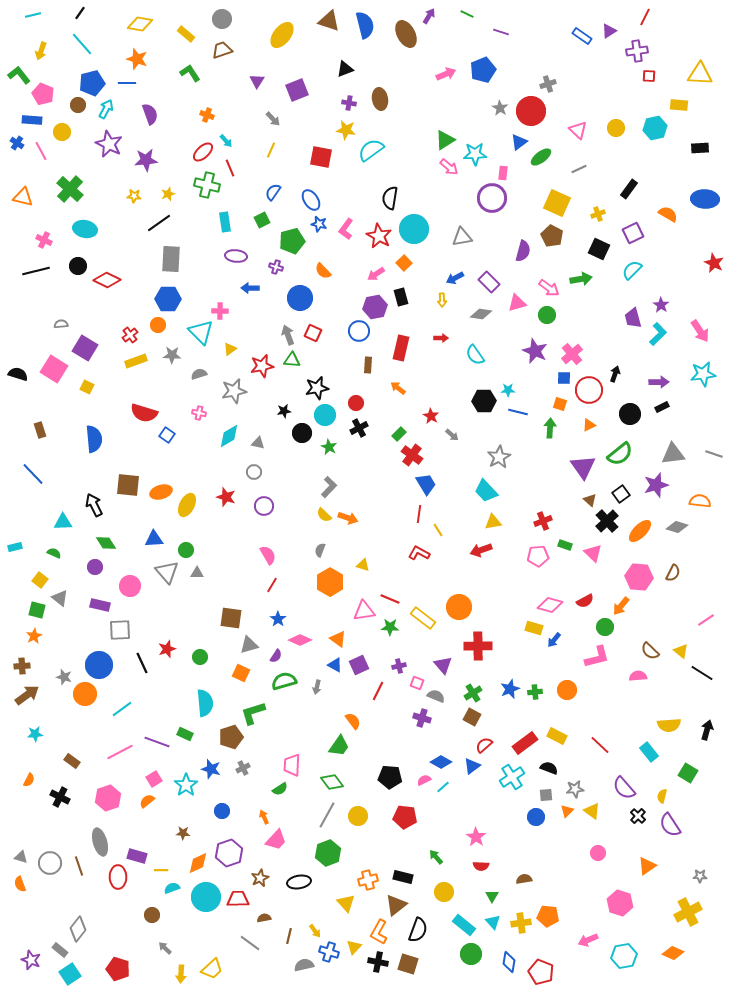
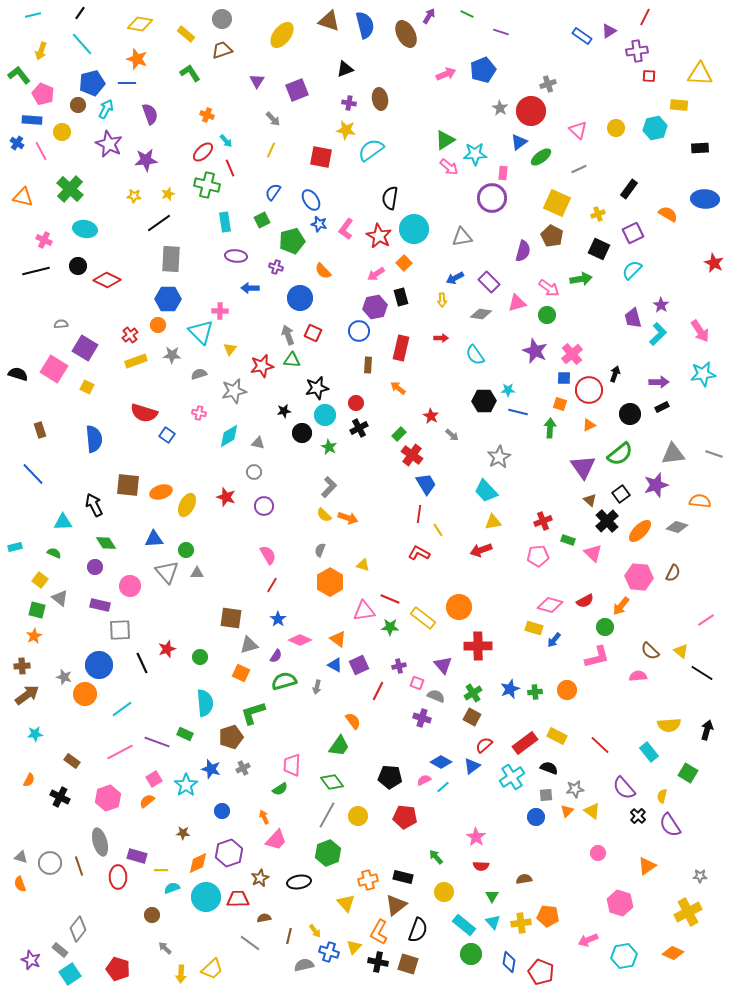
yellow triangle at (230, 349): rotated 16 degrees counterclockwise
green rectangle at (565, 545): moved 3 px right, 5 px up
